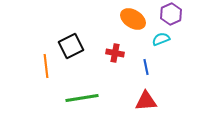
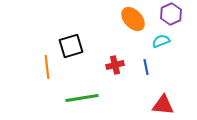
orange ellipse: rotated 15 degrees clockwise
cyan semicircle: moved 2 px down
black square: rotated 10 degrees clockwise
red cross: moved 12 px down; rotated 24 degrees counterclockwise
orange line: moved 1 px right, 1 px down
red triangle: moved 17 px right, 4 px down; rotated 10 degrees clockwise
